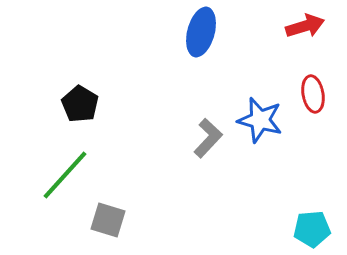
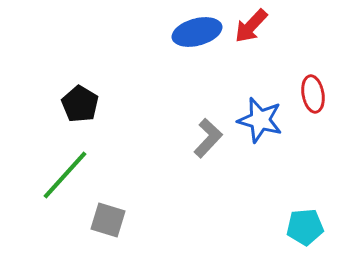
red arrow: moved 54 px left; rotated 150 degrees clockwise
blue ellipse: moved 4 px left; rotated 60 degrees clockwise
cyan pentagon: moved 7 px left, 2 px up
